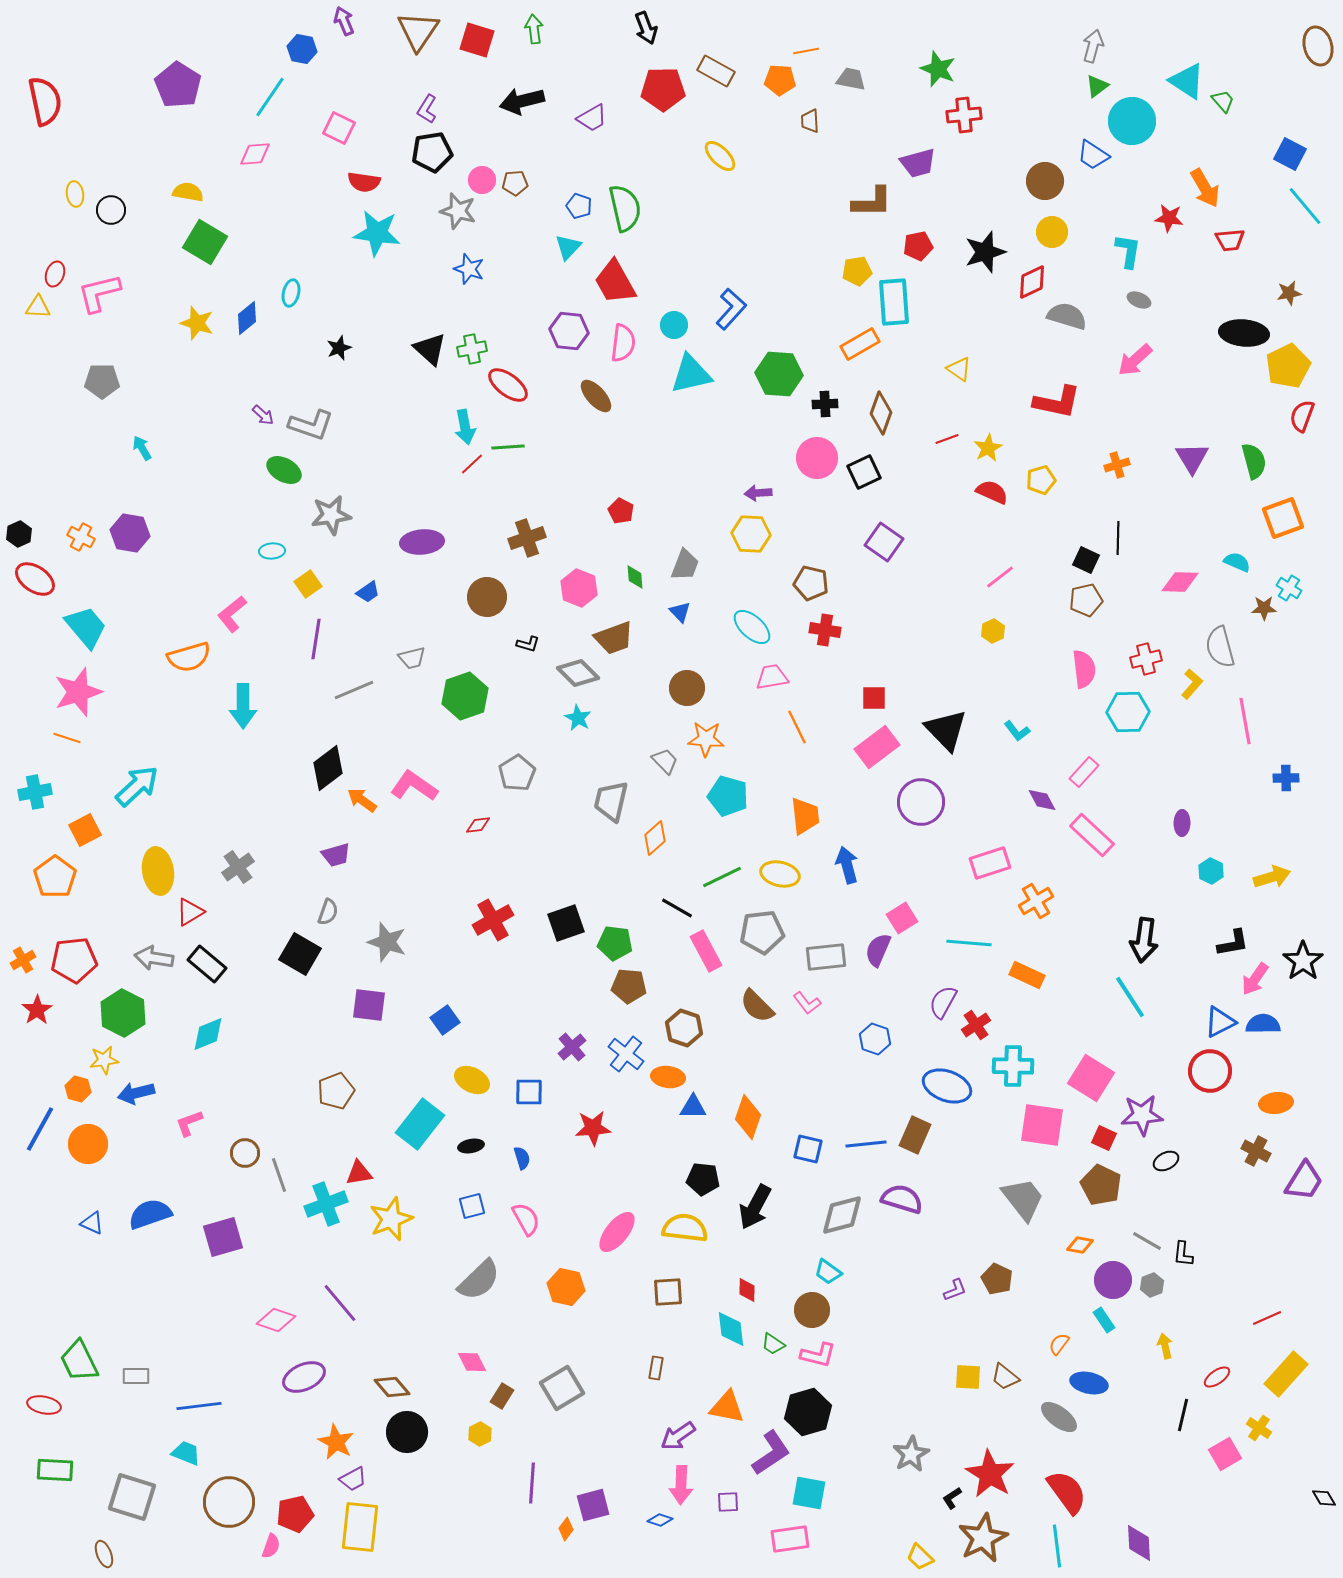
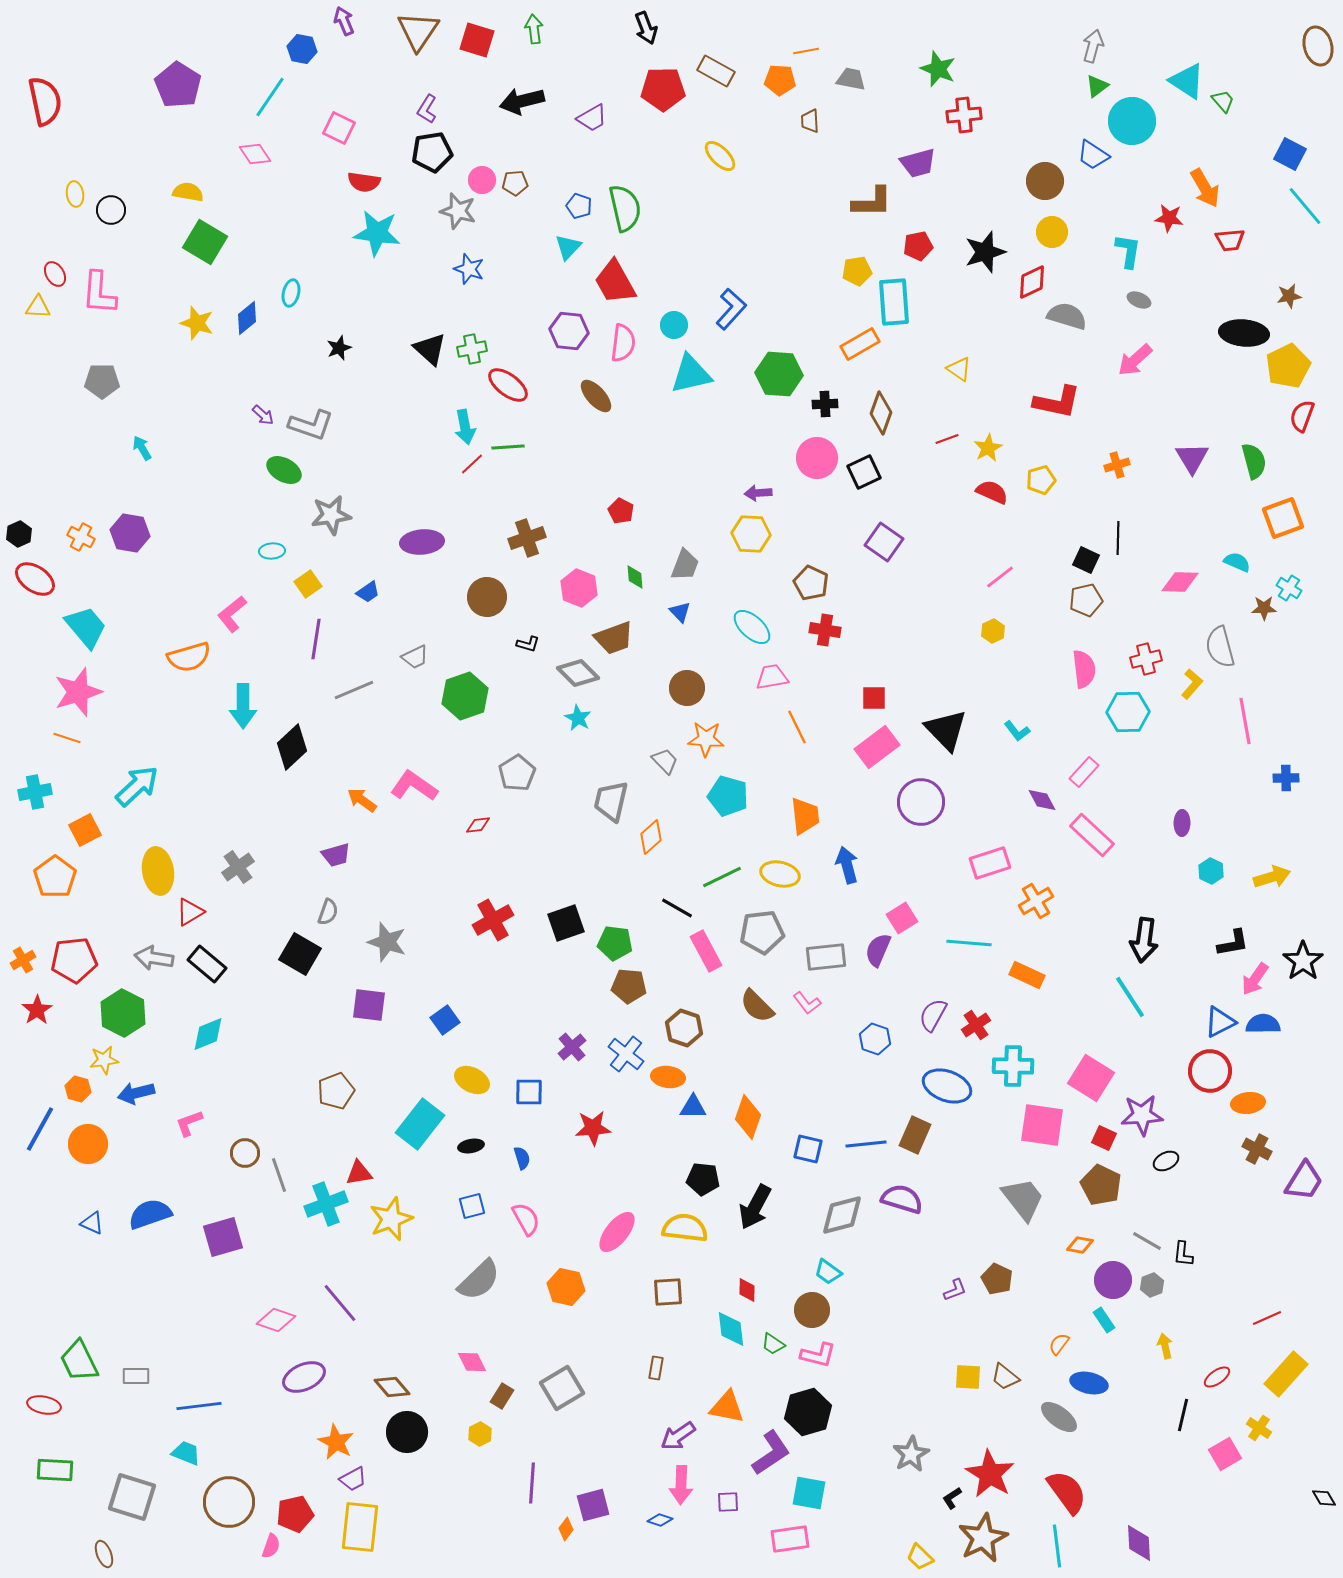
pink diamond at (255, 154): rotated 60 degrees clockwise
red ellipse at (55, 274): rotated 50 degrees counterclockwise
pink L-shape at (99, 293): rotated 72 degrees counterclockwise
brown star at (1289, 293): moved 3 px down
brown pentagon at (811, 583): rotated 12 degrees clockwise
gray trapezoid at (412, 658): moved 3 px right, 1 px up; rotated 12 degrees counterclockwise
black diamond at (328, 768): moved 36 px left, 21 px up; rotated 6 degrees counterclockwise
orange diamond at (655, 838): moved 4 px left, 1 px up
purple semicircle at (943, 1002): moved 10 px left, 13 px down
orange ellipse at (1276, 1103): moved 28 px left
brown cross at (1256, 1151): moved 1 px right, 2 px up
